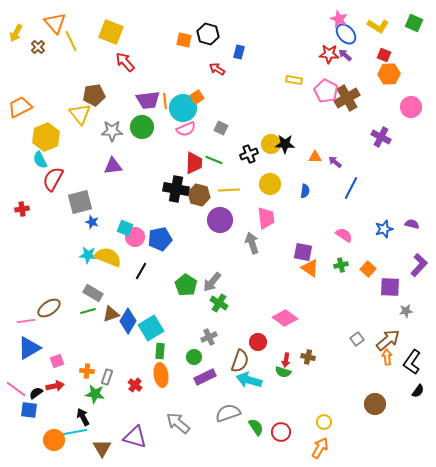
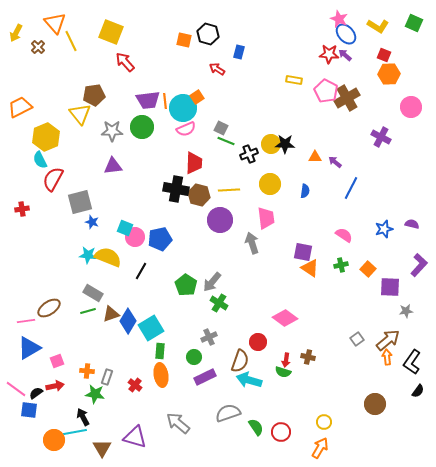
green line at (214, 160): moved 12 px right, 19 px up
